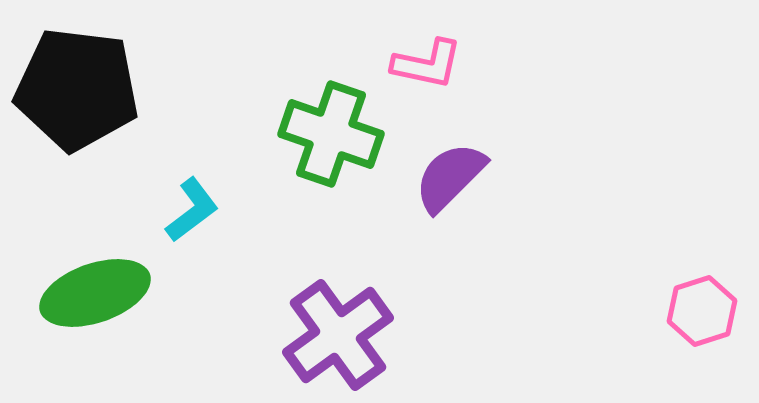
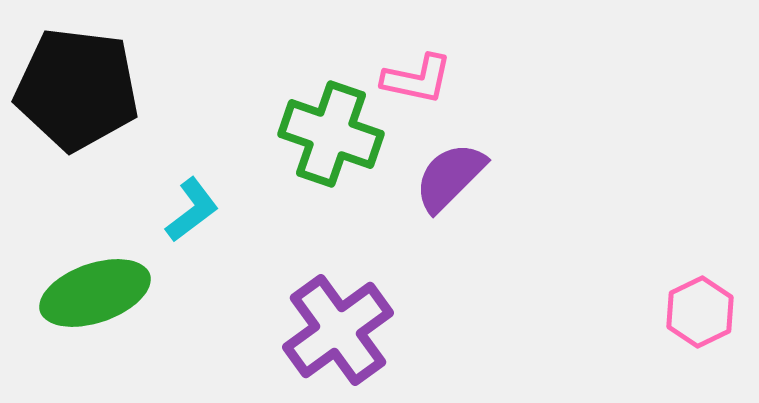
pink L-shape: moved 10 px left, 15 px down
pink hexagon: moved 2 px left, 1 px down; rotated 8 degrees counterclockwise
purple cross: moved 5 px up
